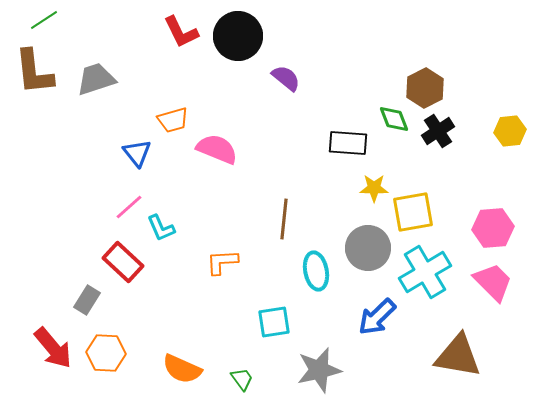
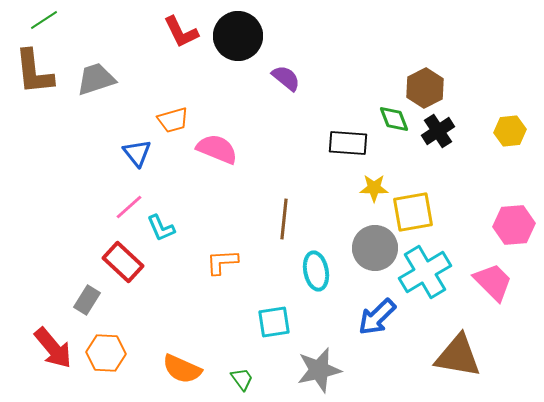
pink hexagon: moved 21 px right, 3 px up
gray circle: moved 7 px right
